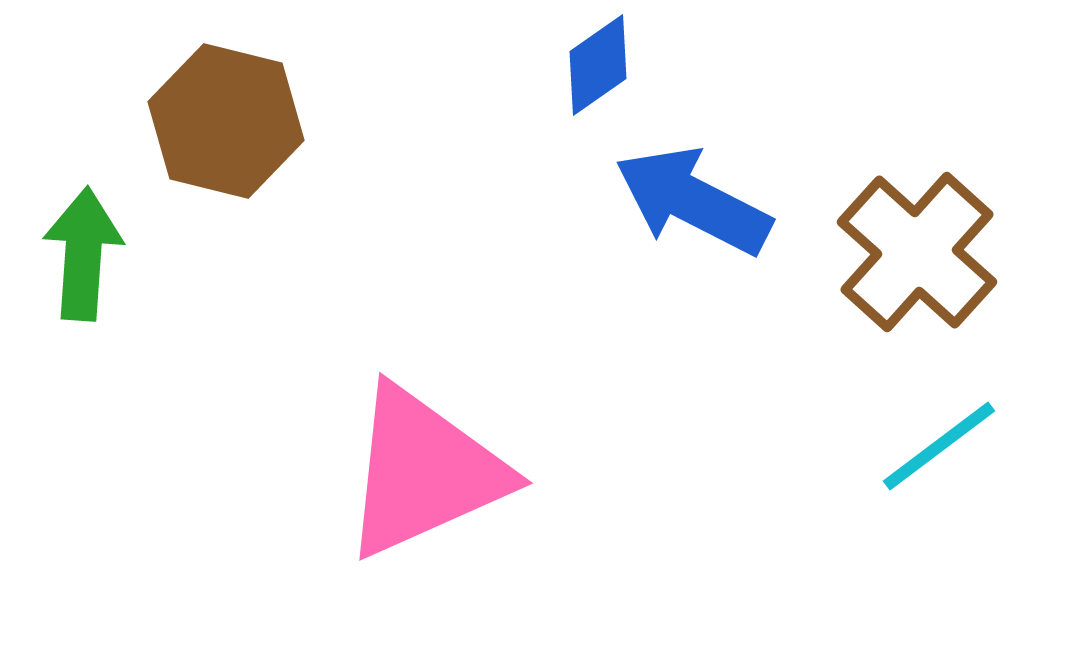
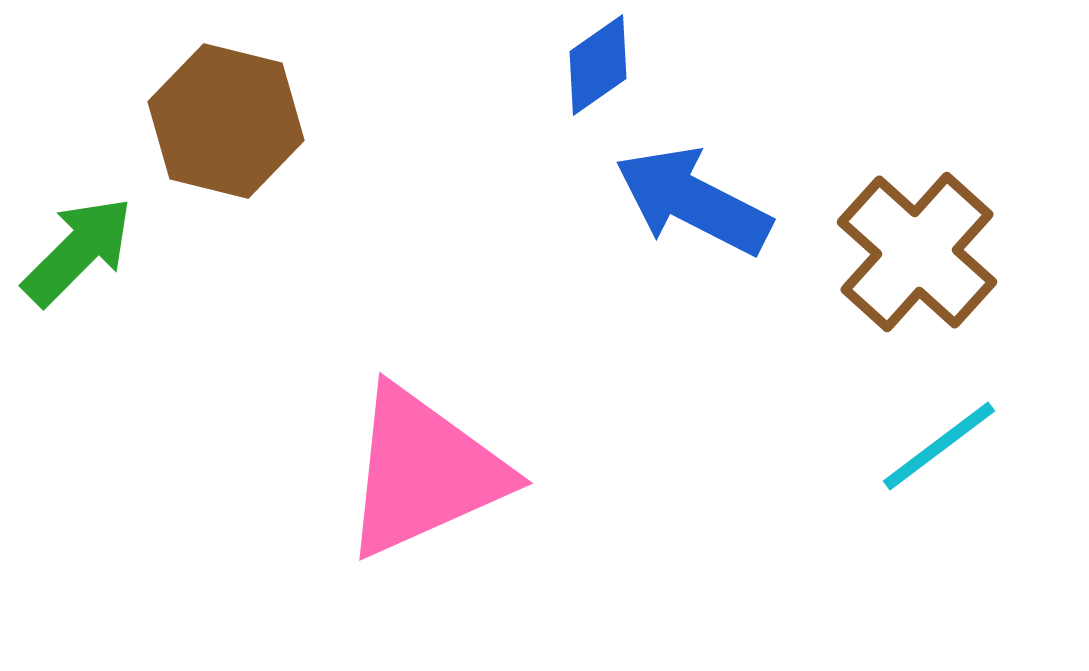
green arrow: moved 5 px left, 3 px up; rotated 41 degrees clockwise
